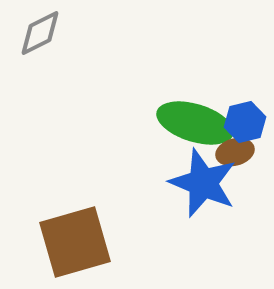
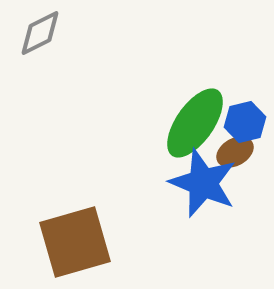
green ellipse: rotated 72 degrees counterclockwise
brown ellipse: rotated 15 degrees counterclockwise
